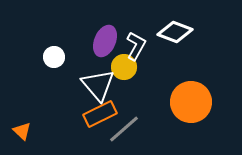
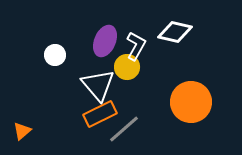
white diamond: rotated 8 degrees counterclockwise
white circle: moved 1 px right, 2 px up
yellow circle: moved 3 px right
orange triangle: rotated 36 degrees clockwise
